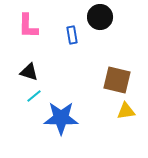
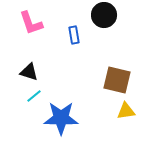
black circle: moved 4 px right, 2 px up
pink L-shape: moved 3 px right, 3 px up; rotated 20 degrees counterclockwise
blue rectangle: moved 2 px right
